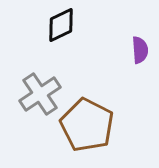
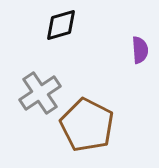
black diamond: rotated 9 degrees clockwise
gray cross: moved 1 px up
